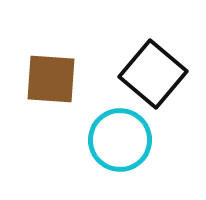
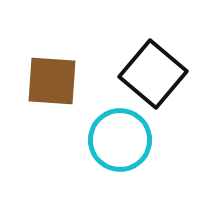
brown square: moved 1 px right, 2 px down
